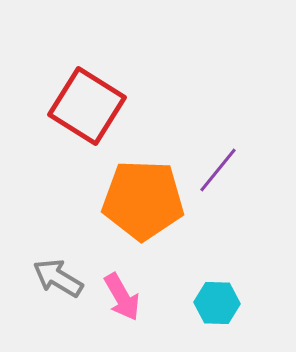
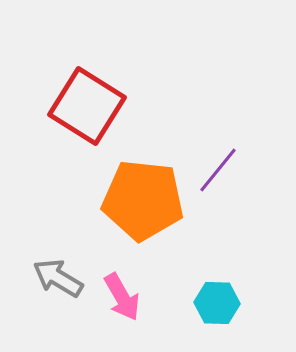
orange pentagon: rotated 4 degrees clockwise
